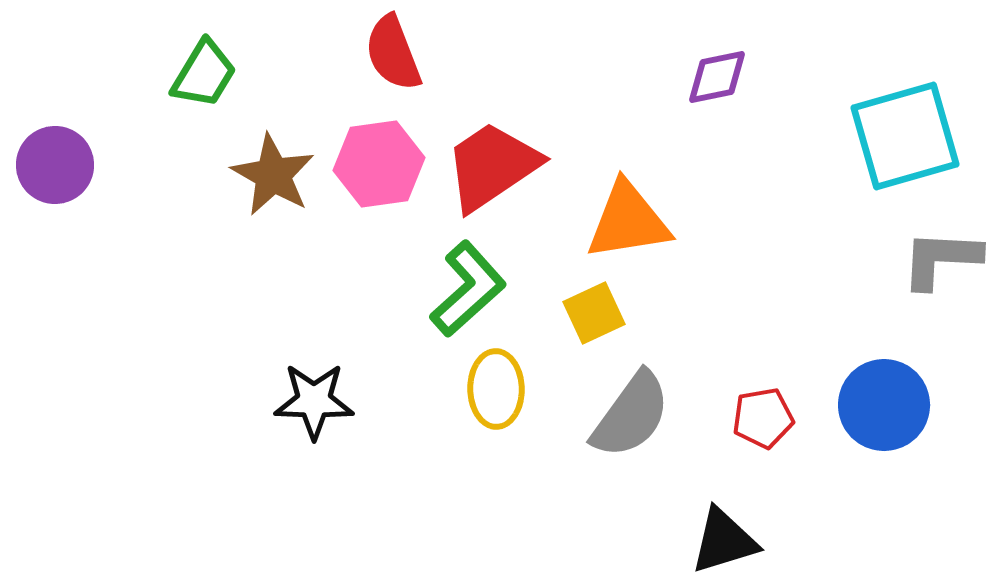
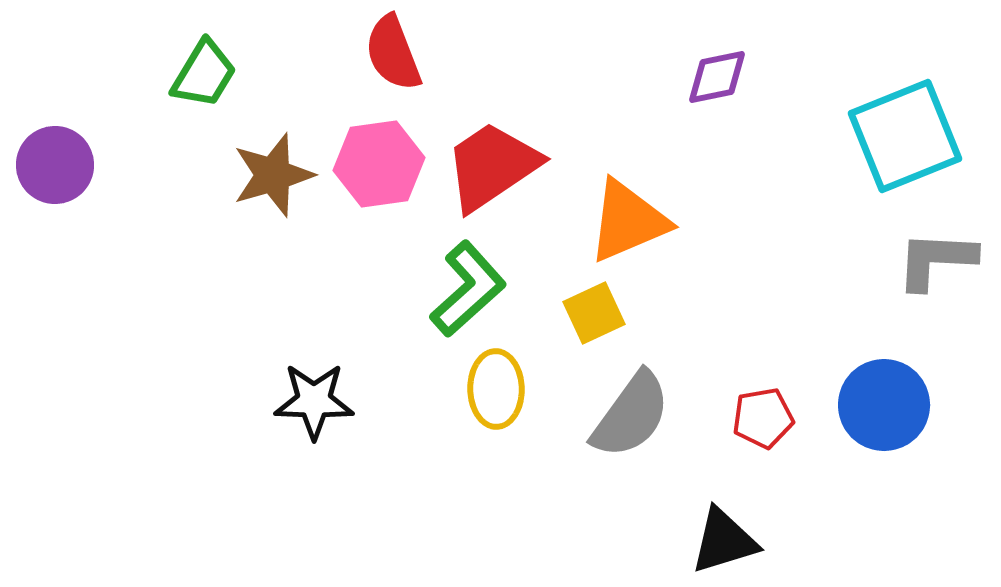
cyan square: rotated 6 degrees counterclockwise
brown star: rotated 26 degrees clockwise
orange triangle: rotated 14 degrees counterclockwise
gray L-shape: moved 5 px left, 1 px down
